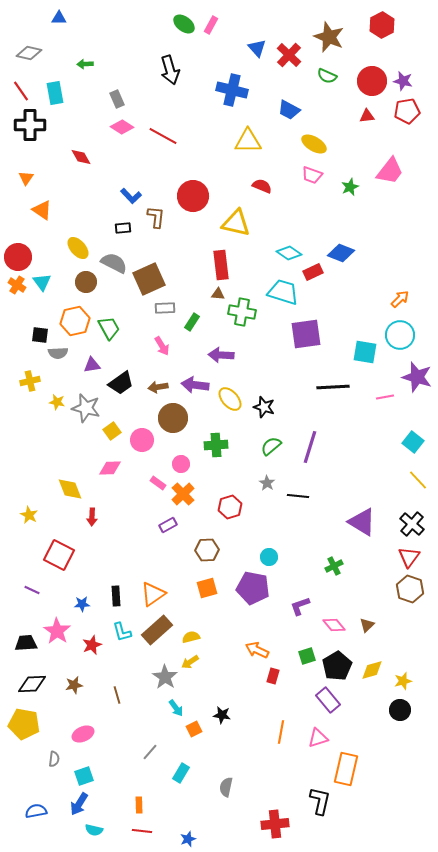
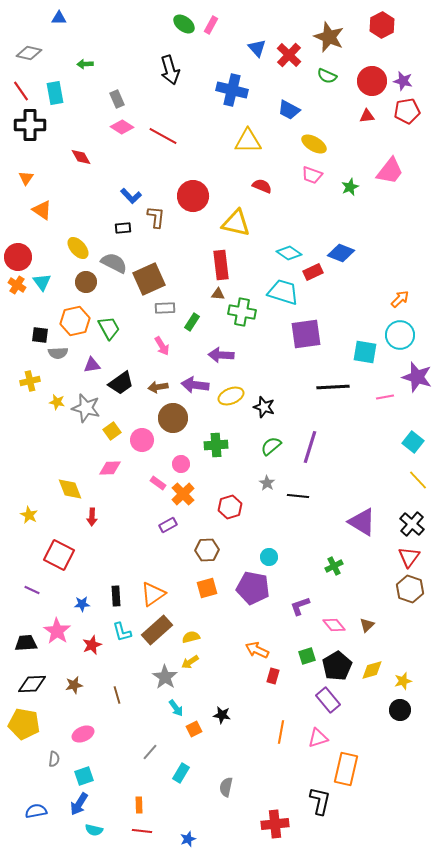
yellow ellipse at (230, 399): moved 1 px right, 3 px up; rotated 70 degrees counterclockwise
